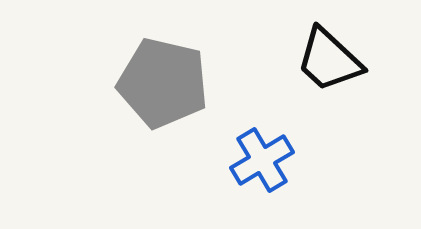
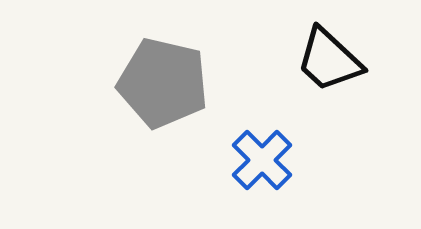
blue cross: rotated 14 degrees counterclockwise
